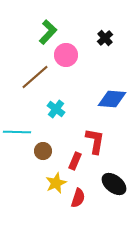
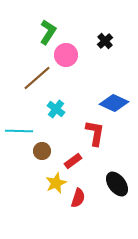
green L-shape: rotated 10 degrees counterclockwise
black cross: moved 3 px down
brown line: moved 2 px right, 1 px down
blue diamond: moved 2 px right, 4 px down; rotated 20 degrees clockwise
cyan line: moved 2 px right, 1 px up
red L-shape: moved 8 px up
brown circle: moved 1 px left
red rectangle: moved 2 px left; rotated 30 degrees clockwise
black ellipse: moved 3 px right; rotated 15 degrees clockwise
